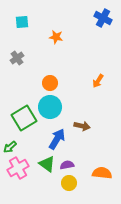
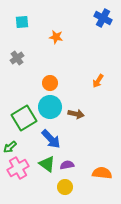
brown arrow: moved 6 px left, 12 px up
blue arrow: moved 6 px left; rotated 105 degrees clockwise
yellow circle: moved 4 px left, 4 px down
